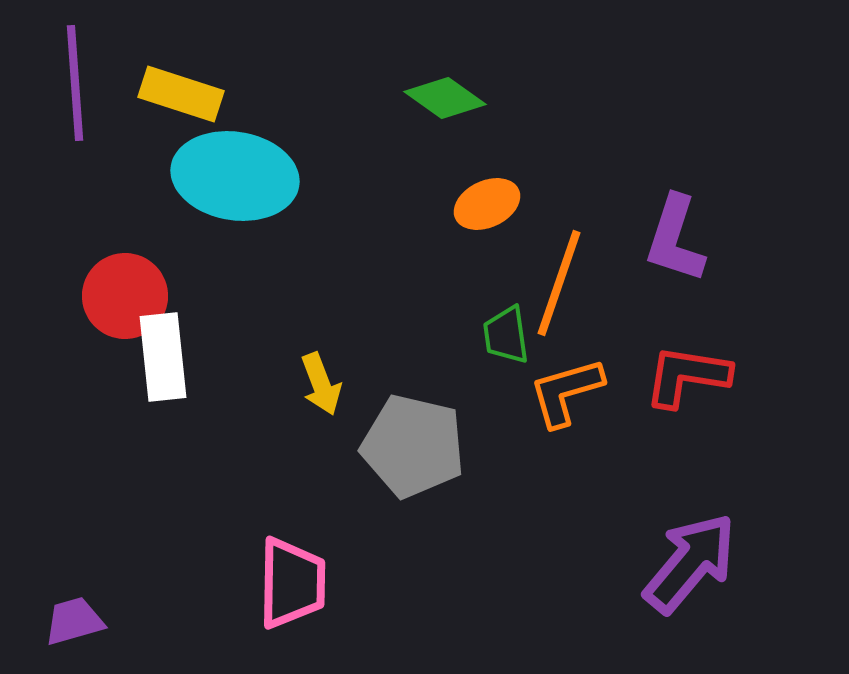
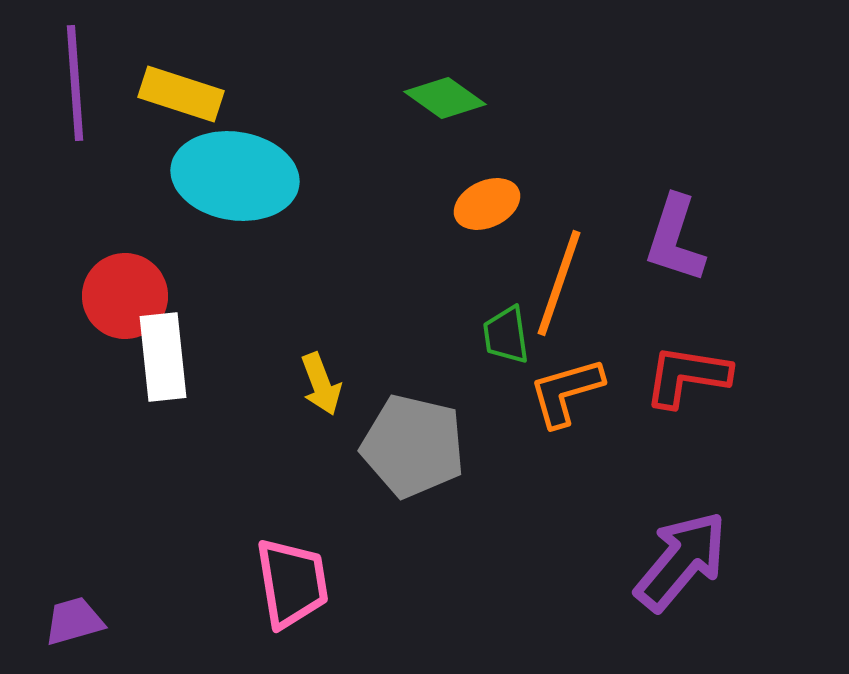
purple arrow: moved 9 px left, 2 px up
pink trapezoid: rotated 10 degrees counterclockwise
